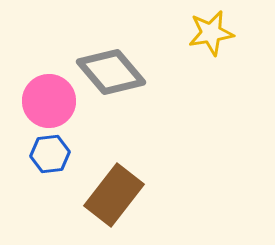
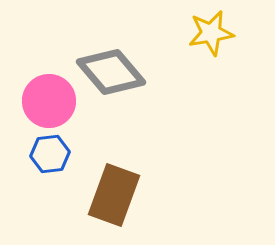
brown rectangle: rotated 18 degrees counterclockwise
